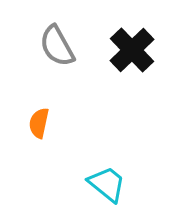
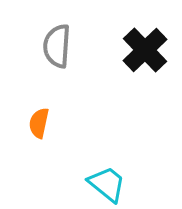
gray semicircle: rotated 33 degrees clockwise
black cross: moved 13 px right
